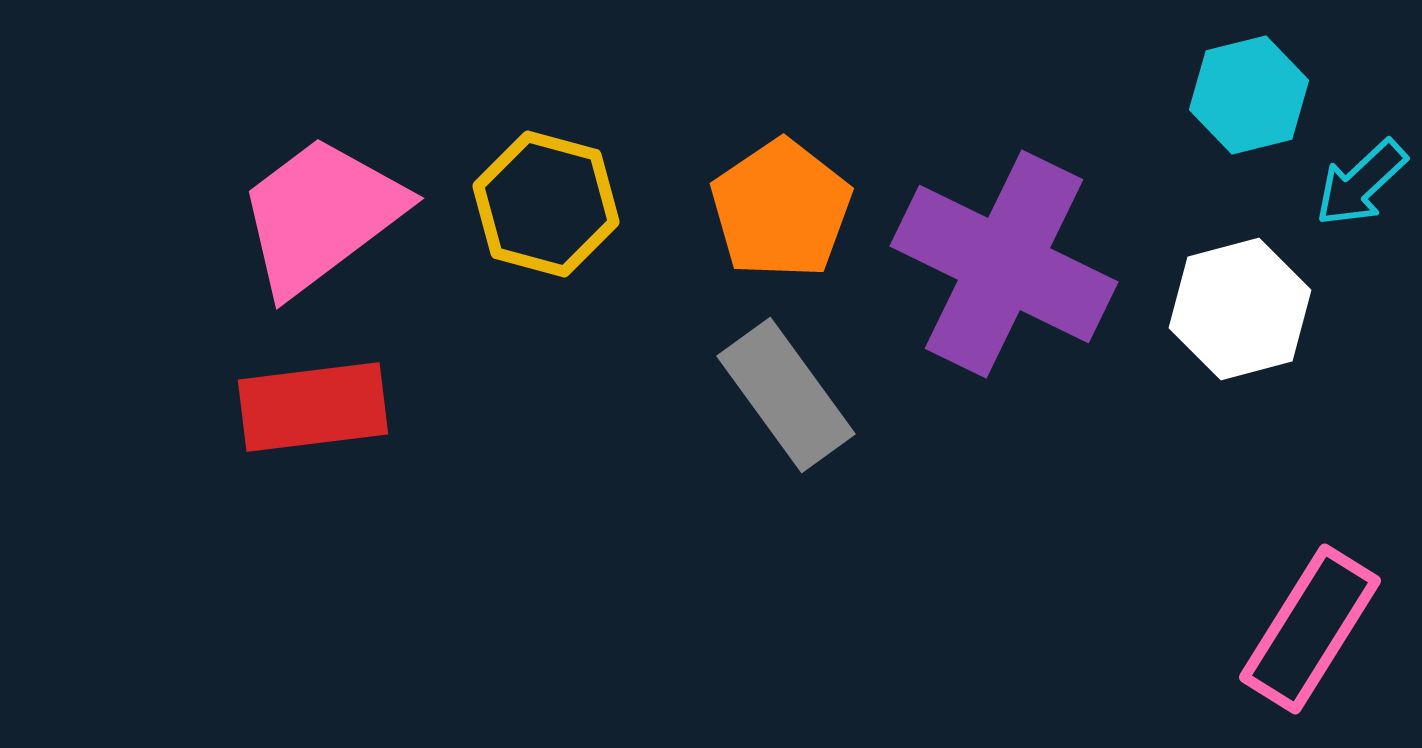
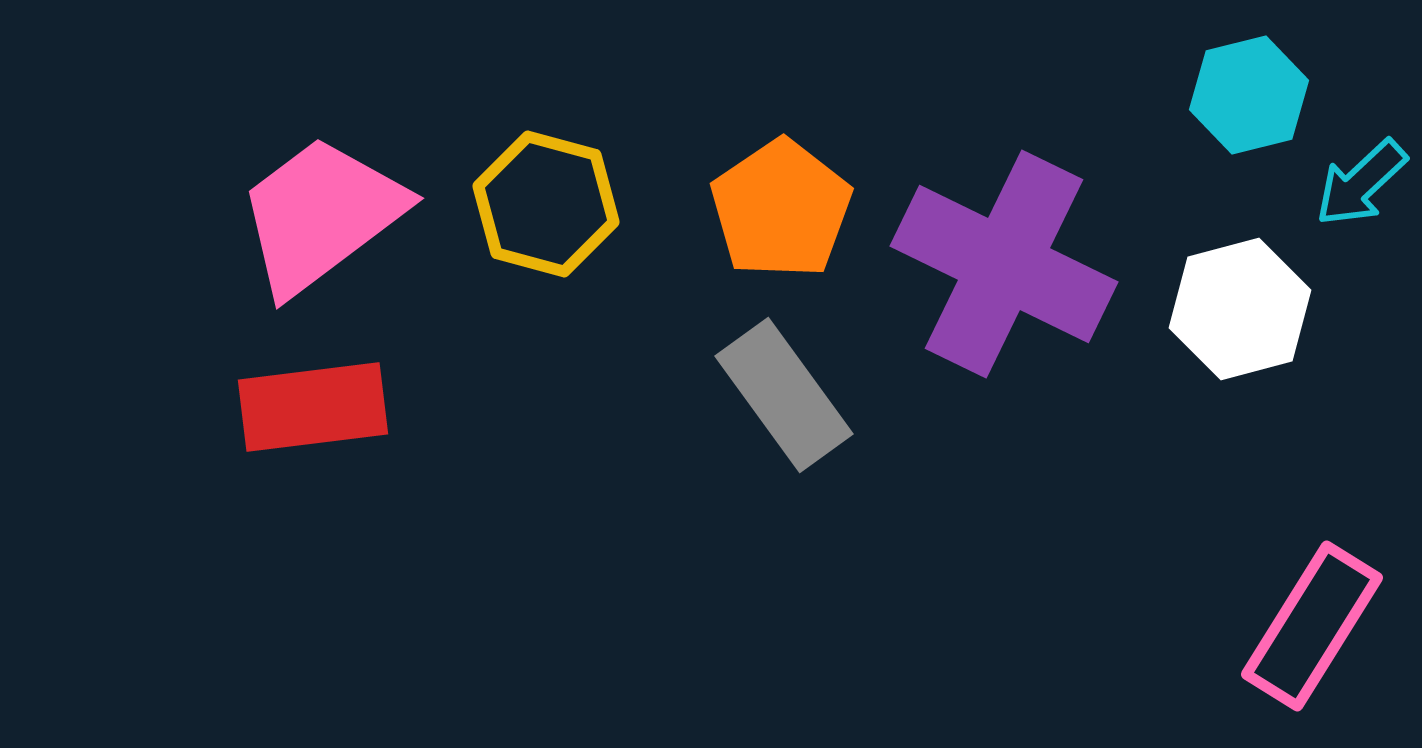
gray rectangle: moved 2 px left
pink rectangle: moved 2 px right, 3 px up
